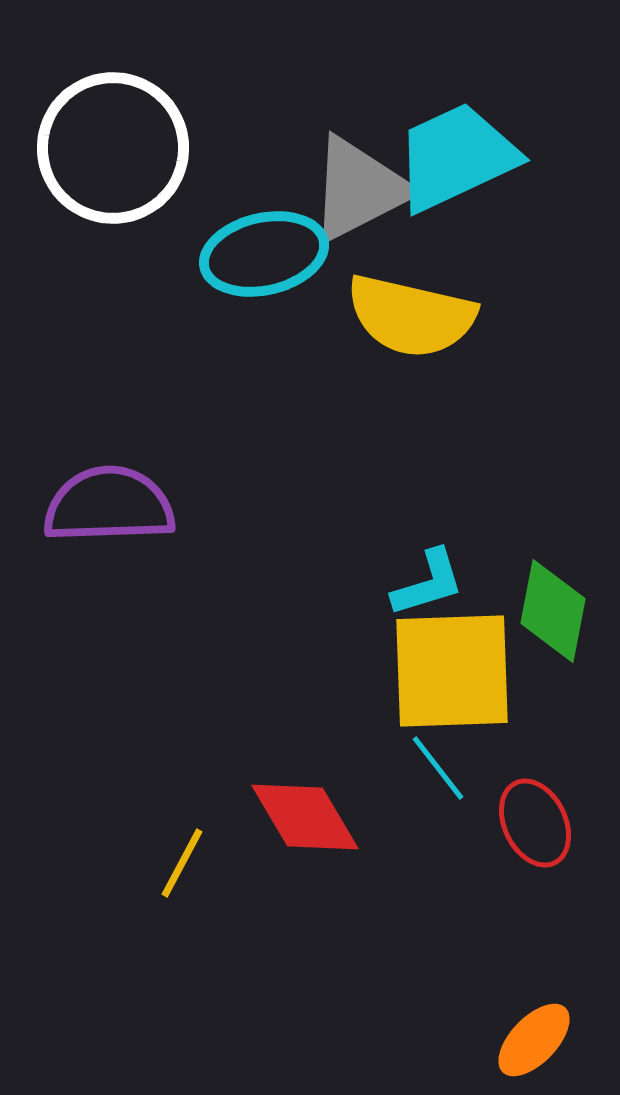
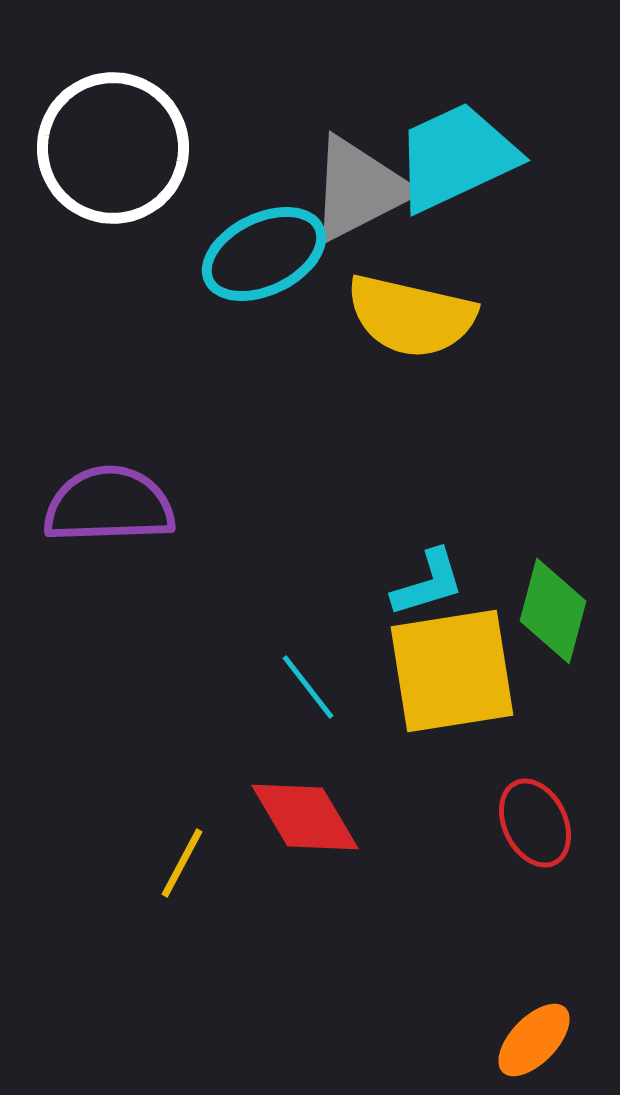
cyan ellipse: rotated 13 degrees counterclockwise
green diamond: rotated 4 degrees clockwise
yellow square: rotated 7 degrees counterclockwise
cyan line: moved 130 px left, 81 px up
